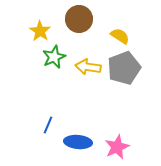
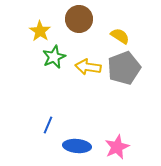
blue ellipse: moved 1 px left, 4 px down
